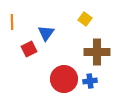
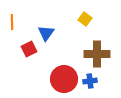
brown cross: moved 2 px down
